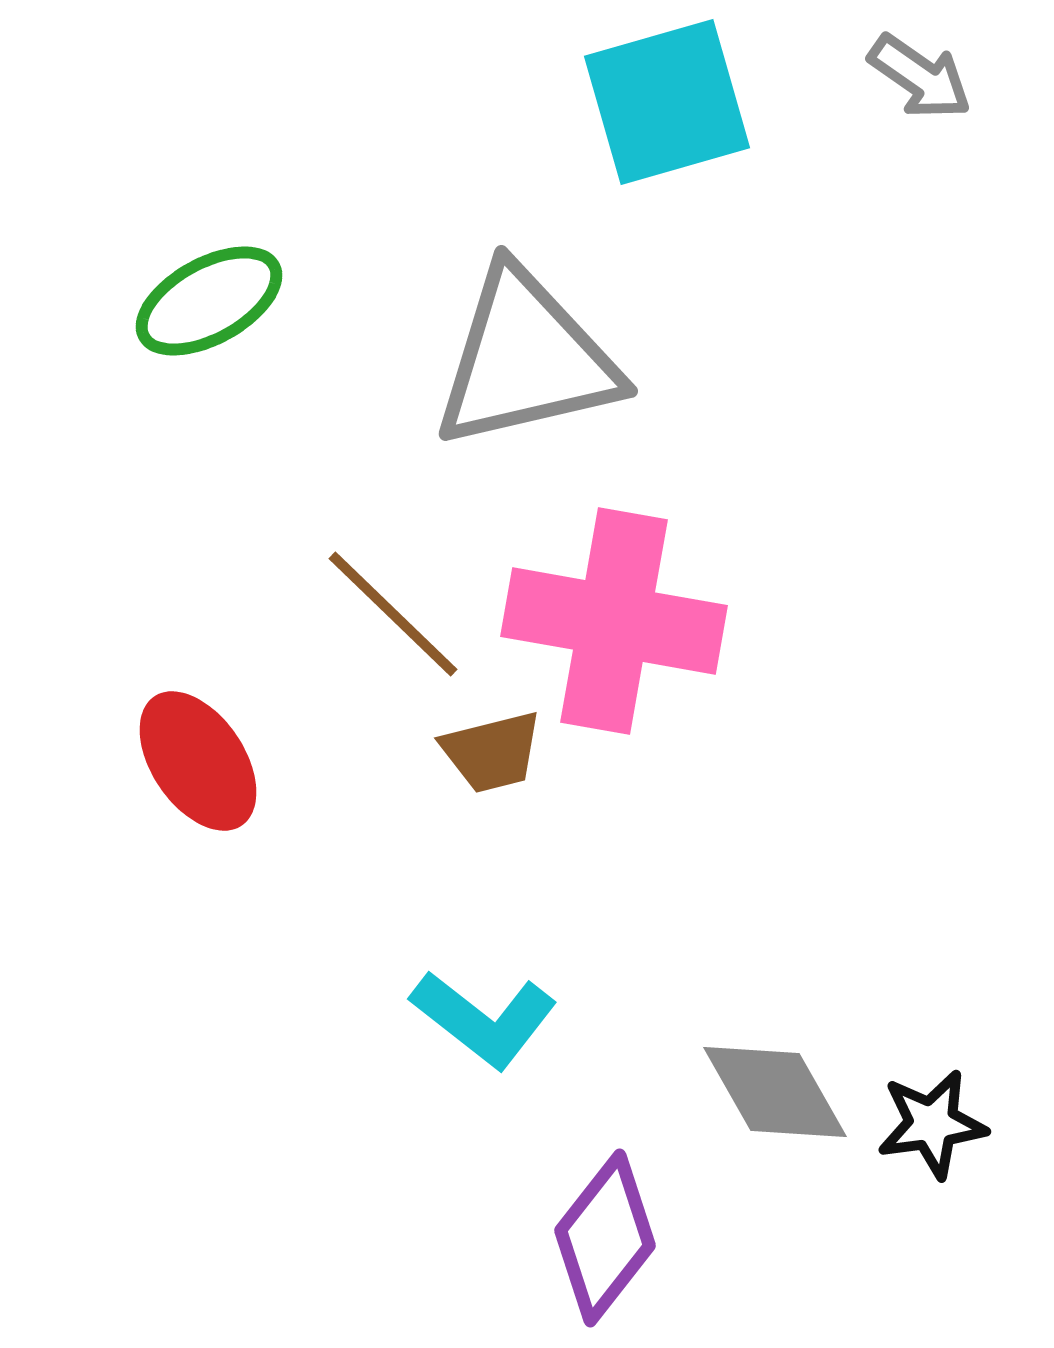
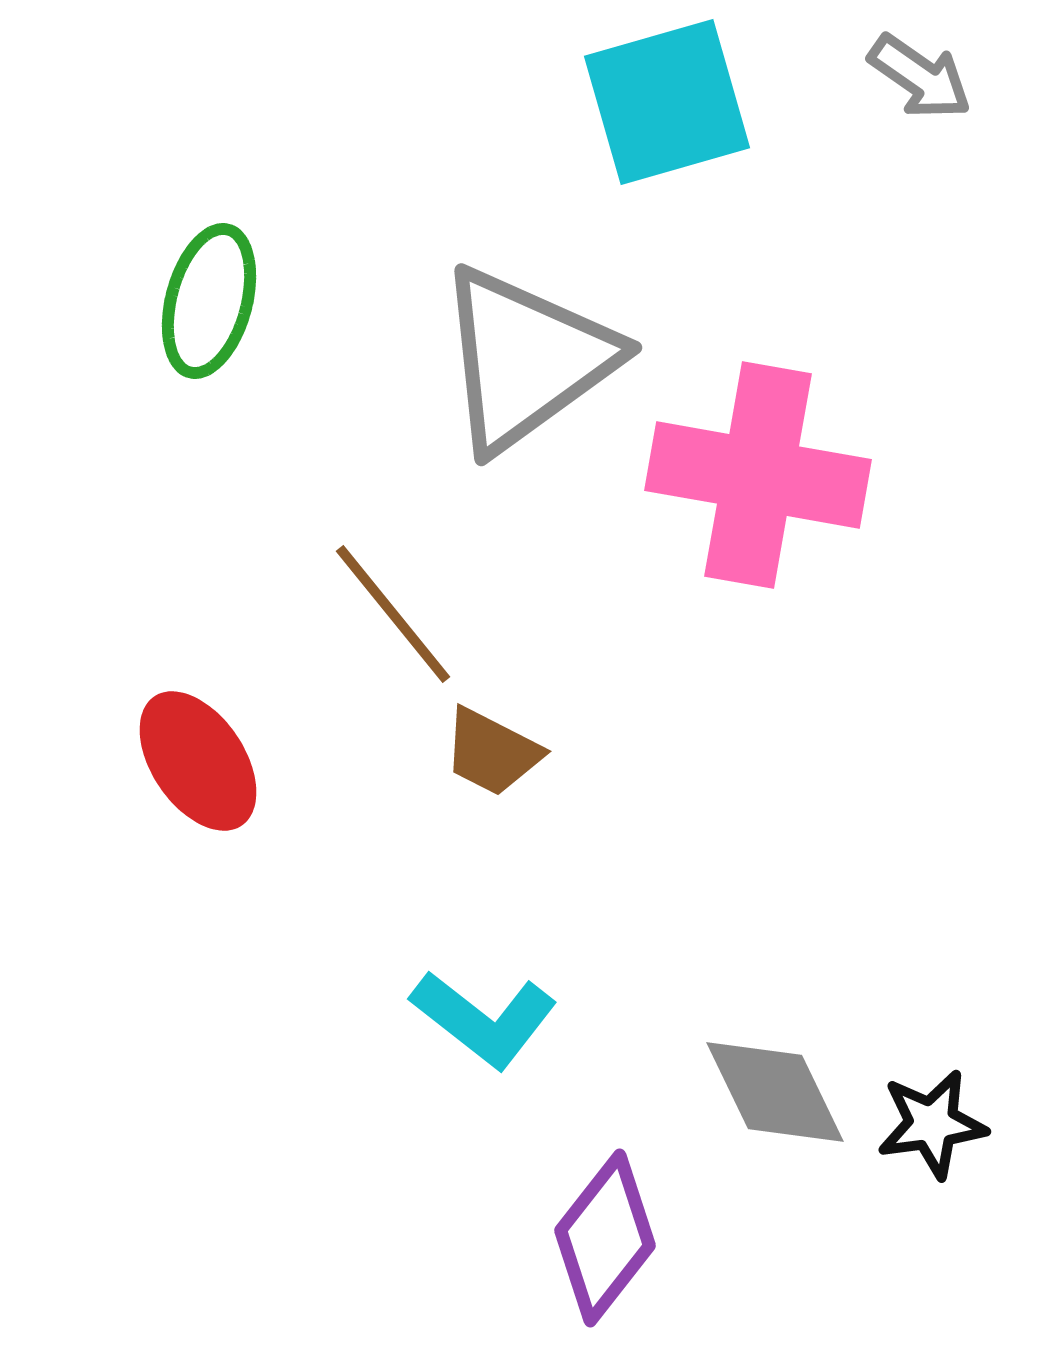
green ellipse: rotated 46 degrees counterclockwise
gray triangle: rotated 23 degrees counterclockwise
brown line: rotated 7 degrees clockwise
pink cross: moved 144 px right, 146 px up
brown trapezoid: rotated 41 degrees clockwise
gray diamond: rotated 4 degrees clockwise
